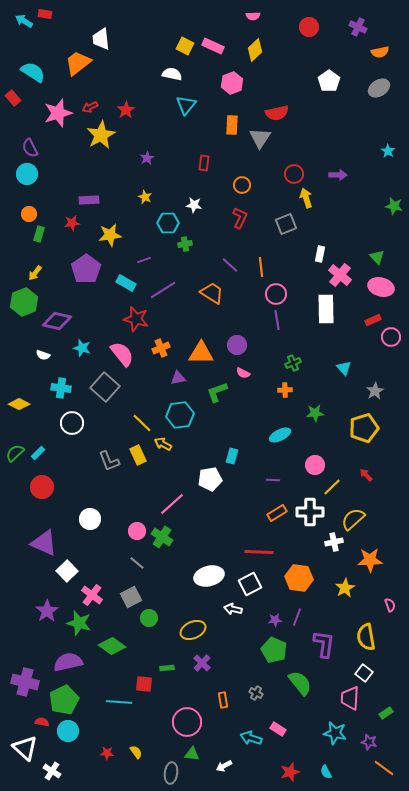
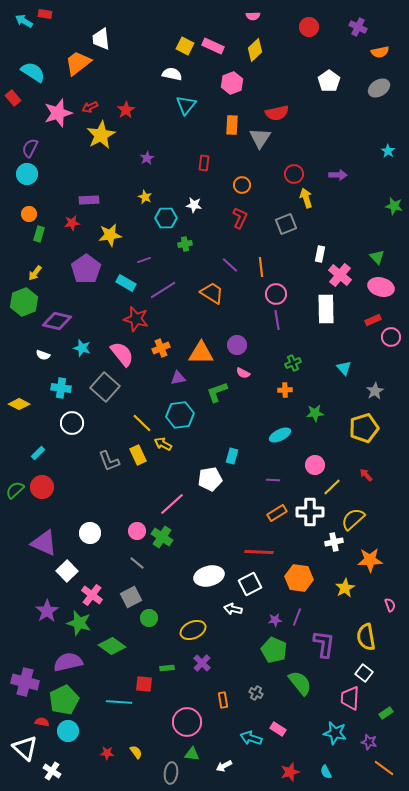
purple semicircle at (30, 148): rotated 54 degrees clockwise
cyan hexagon at (168, 223): moved 2 px left, 5 px up
green semicircle at (15, 453): moved 37 px down
white circle at (90, 519): moved 14 px down
